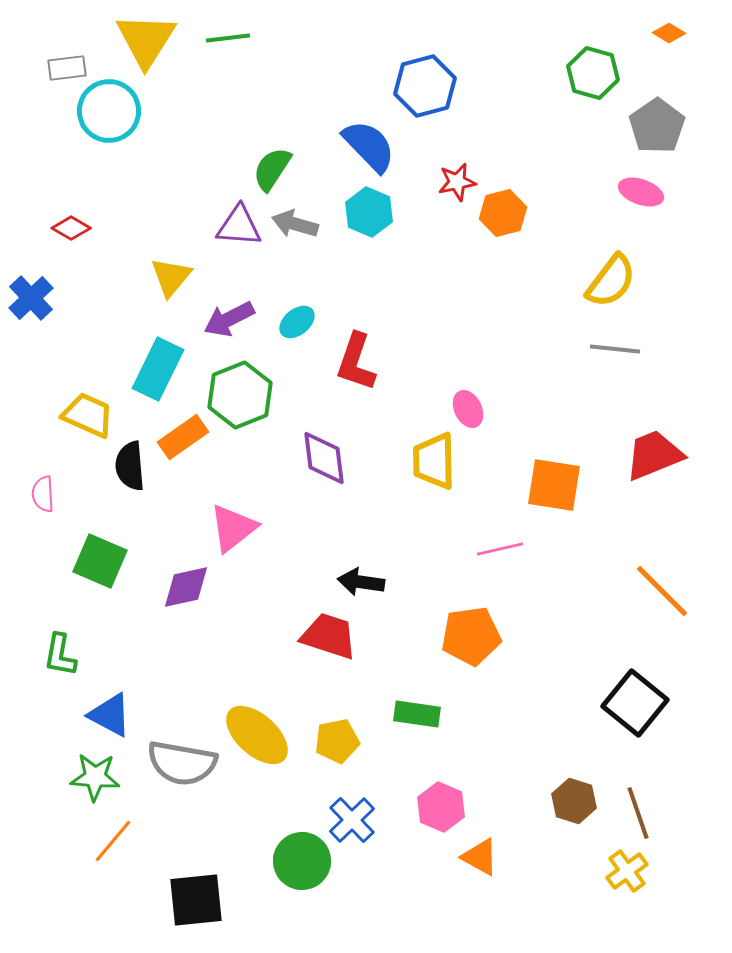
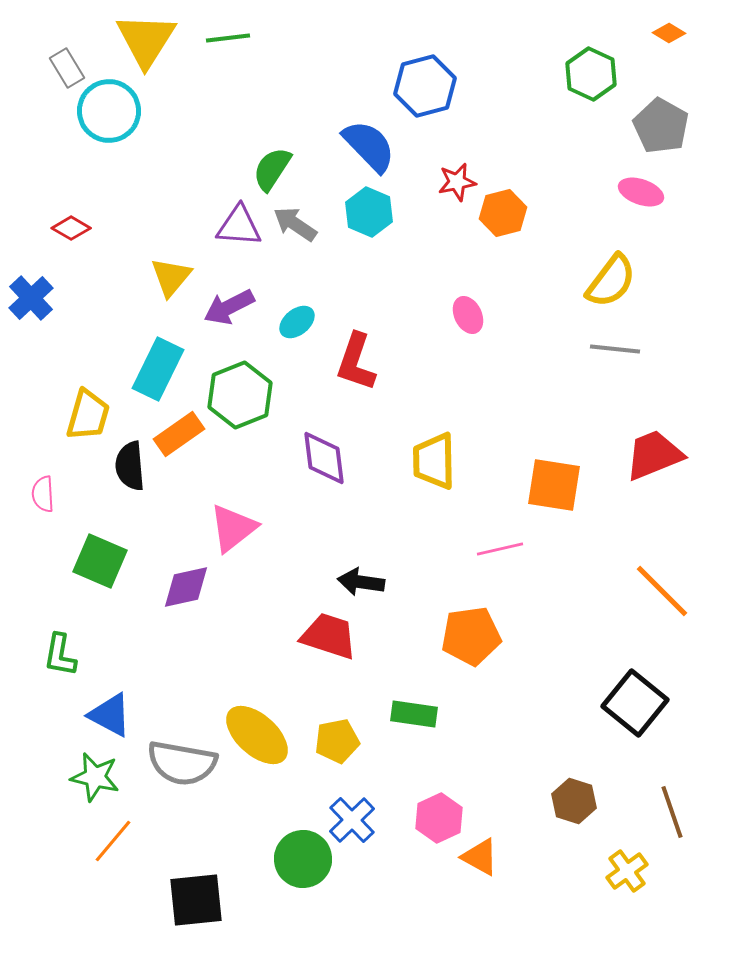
gray rectangle at (67, 68): rotated 66 degrees clockwise
green hexagon at (593, 73): moved 2 px left, 1 px down; rotated 9 degrees clockwise
gray pentagon at (657, 126): moved 4 px right; rotated 8 degrees counterclockwise
gray arrow at (295, 224): rotated 18 degrees clockwise
purple arrow at (229, 319): moved 12 px up
pink ellipse at (468, 409): moved 94 px up
yellow trapezoid at (88, 415): rotated 82 degrees clockwise
orange rectangle at (183, 437): moved 4 px left, 3 px up
green rectangle at (417, 714): moved 3 px left
green star at (95, 777): rotated 9 degrees clockwise
pink hexagon at (441, 807): moved 2 px left, 11 px down; rotated 12 degrees clockwise
brown line at (638, 813): moved 34 px right, 1 px up
green circle at (302, 861): moved 1 px right, 2 px up
